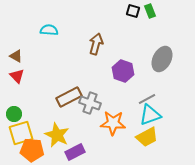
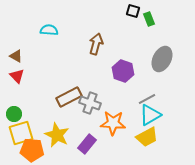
green rectangle: moved 1 px left, 8 px down
cyan triangle: rotated 10 degrees counterclockwise
purple rectangle: moved 12 px right, 8 px up; rotated 24 degrees counterclockwise
